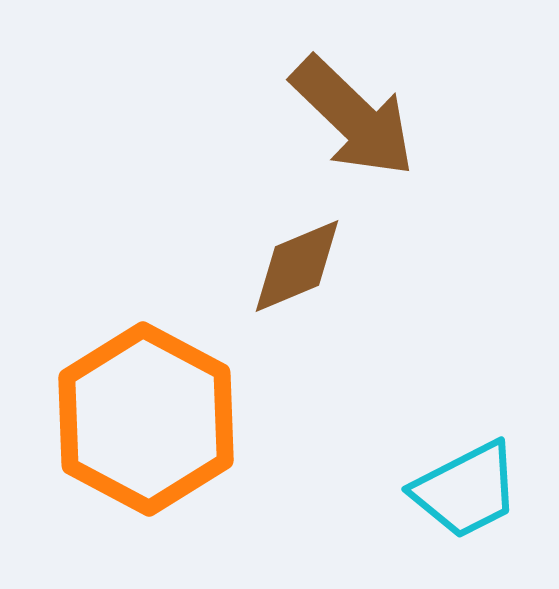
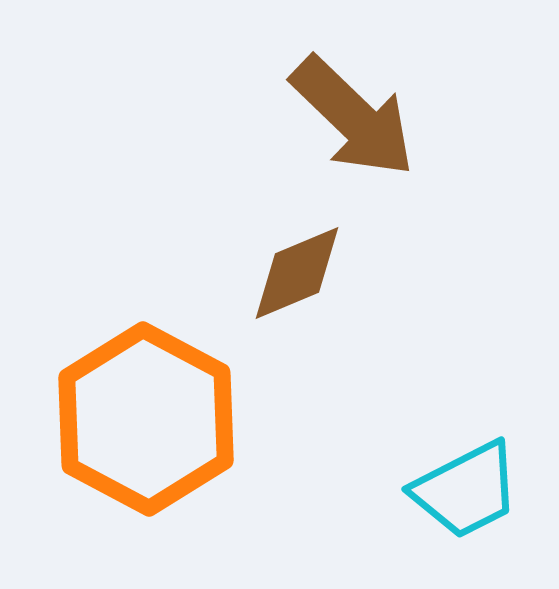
brown diamond: moved 7 px down
